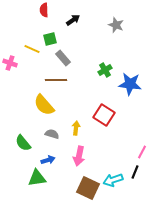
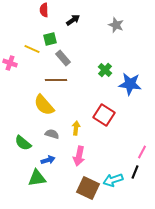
green cross: rotated 16 degrees counterclockwise
green semicircle: rotated 12 degrees counterclockwise
